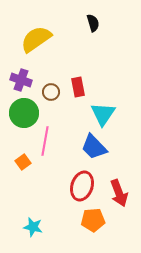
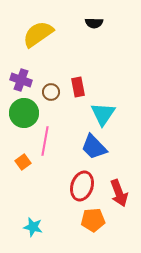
black semicircle: moved 1 px right; rotated 108 degrees clockwise
yellow semicircle: moved 2 px right, 5 px up
